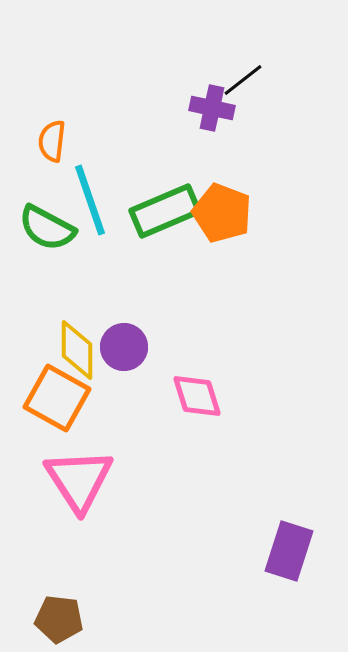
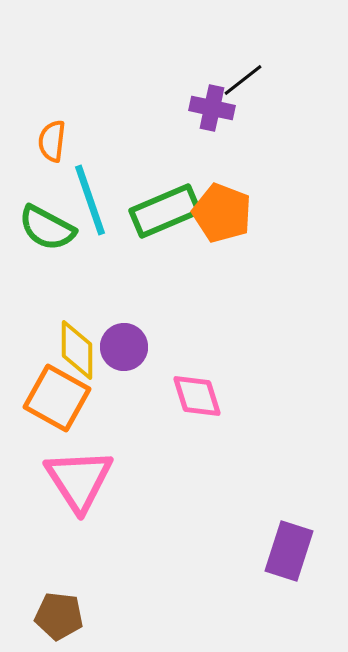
brown pentagon: moved 3 px up
